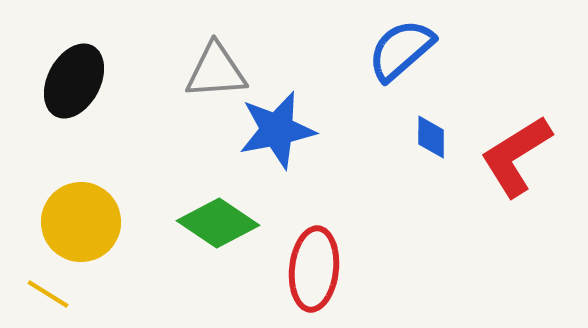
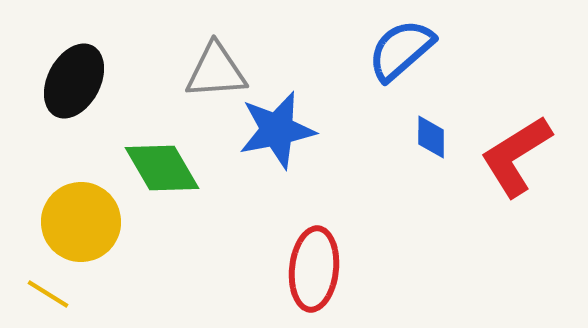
green diamond: moved 56 px left, 55 px up; rotated 26 degrees clockwise
